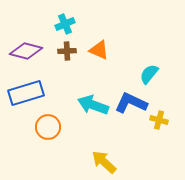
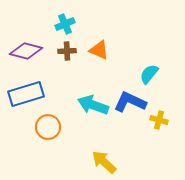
blue rectangle: moved 1 px down
blue L-shape: moved 1 px left, 1 px up
